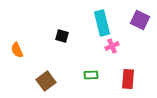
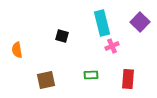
purple square: moved 2 px down; rotated 18 degrees clockwise
orange semicircle: rotated 14 degrees clockwise
brown square: moved 1 px up; rotated 24 degrees clockwise
